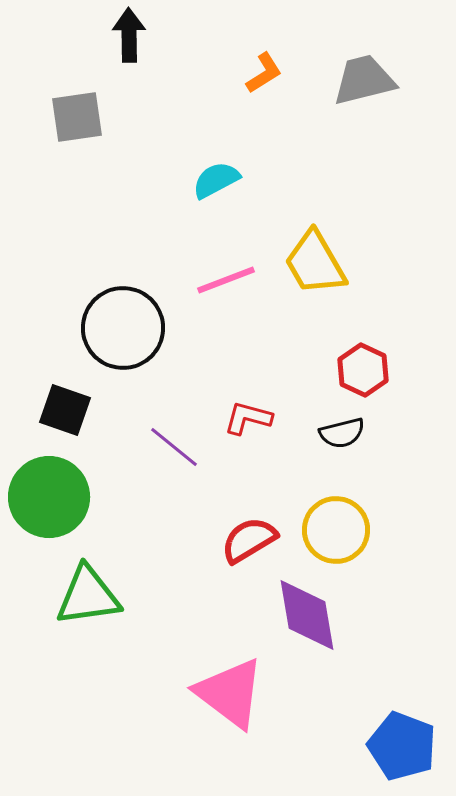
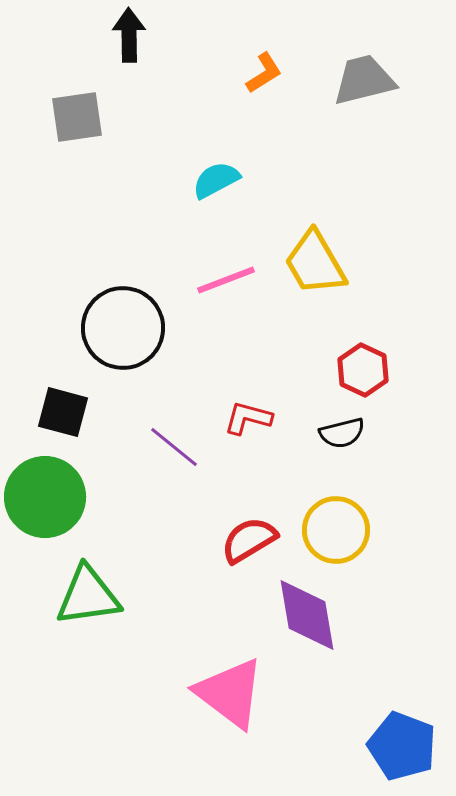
black square: moved 2 px left, 2 px down; rotated 4 degrees counterclockwise
green circle: moved 4 px left
